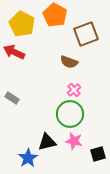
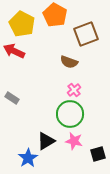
red arrow: moved 1 px up
black triangle: moved 1 px left, 1 px up; rotated 18 degrees counterclockwise
